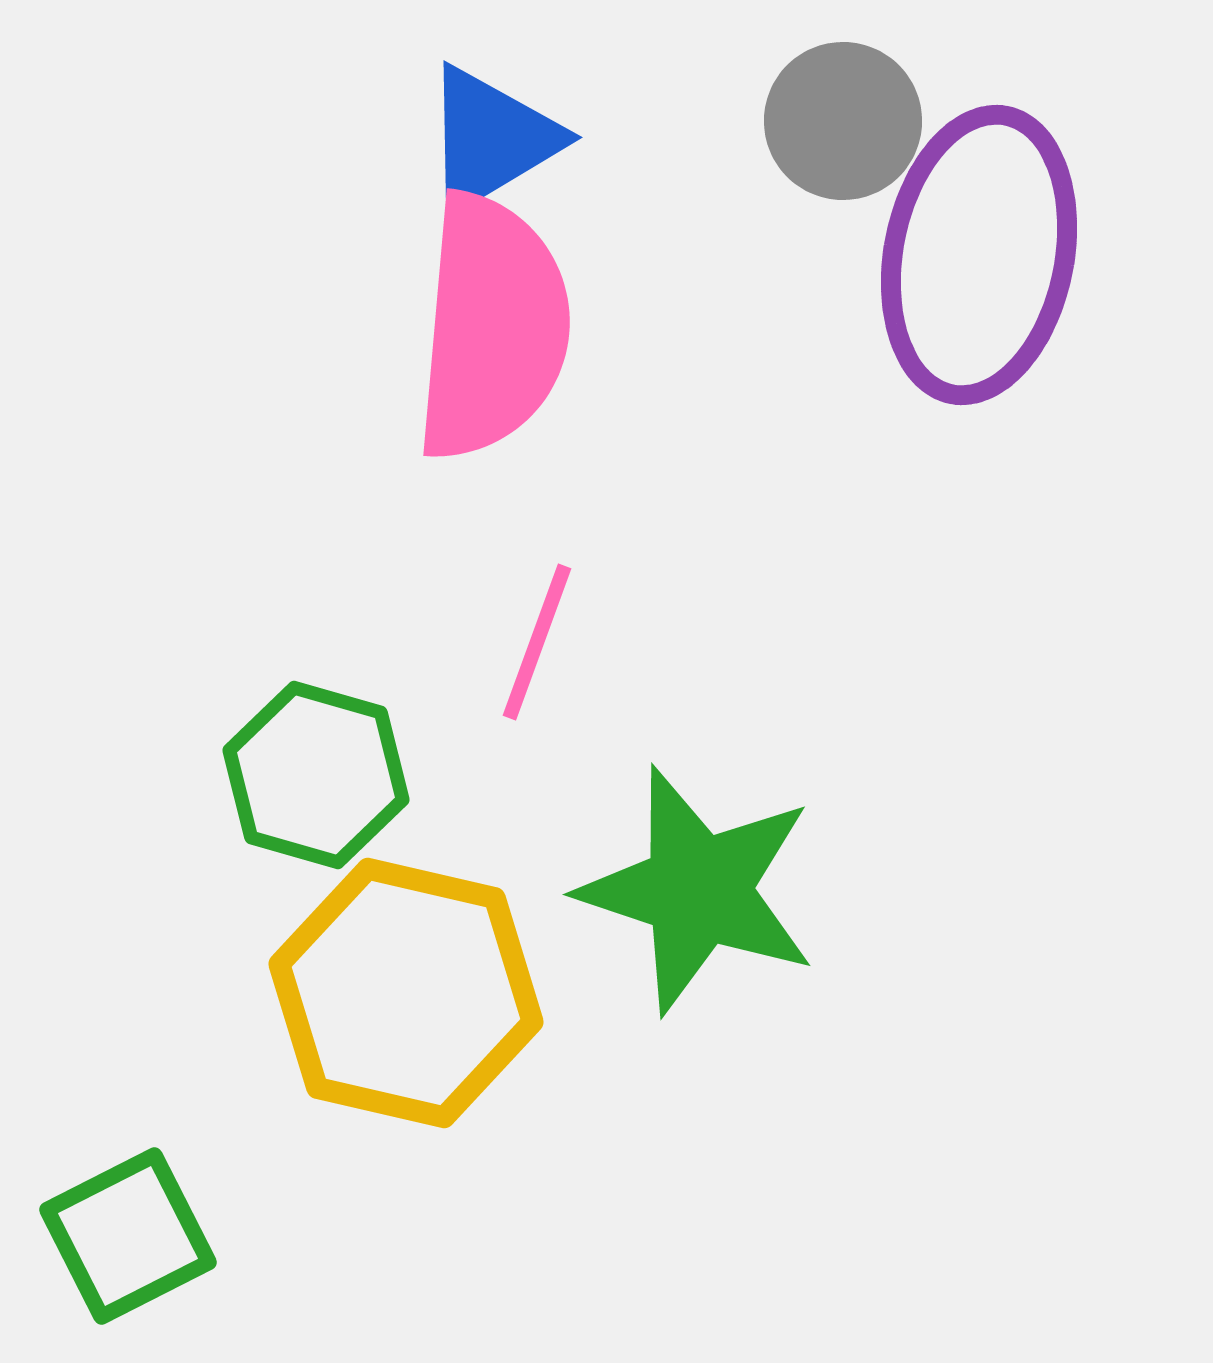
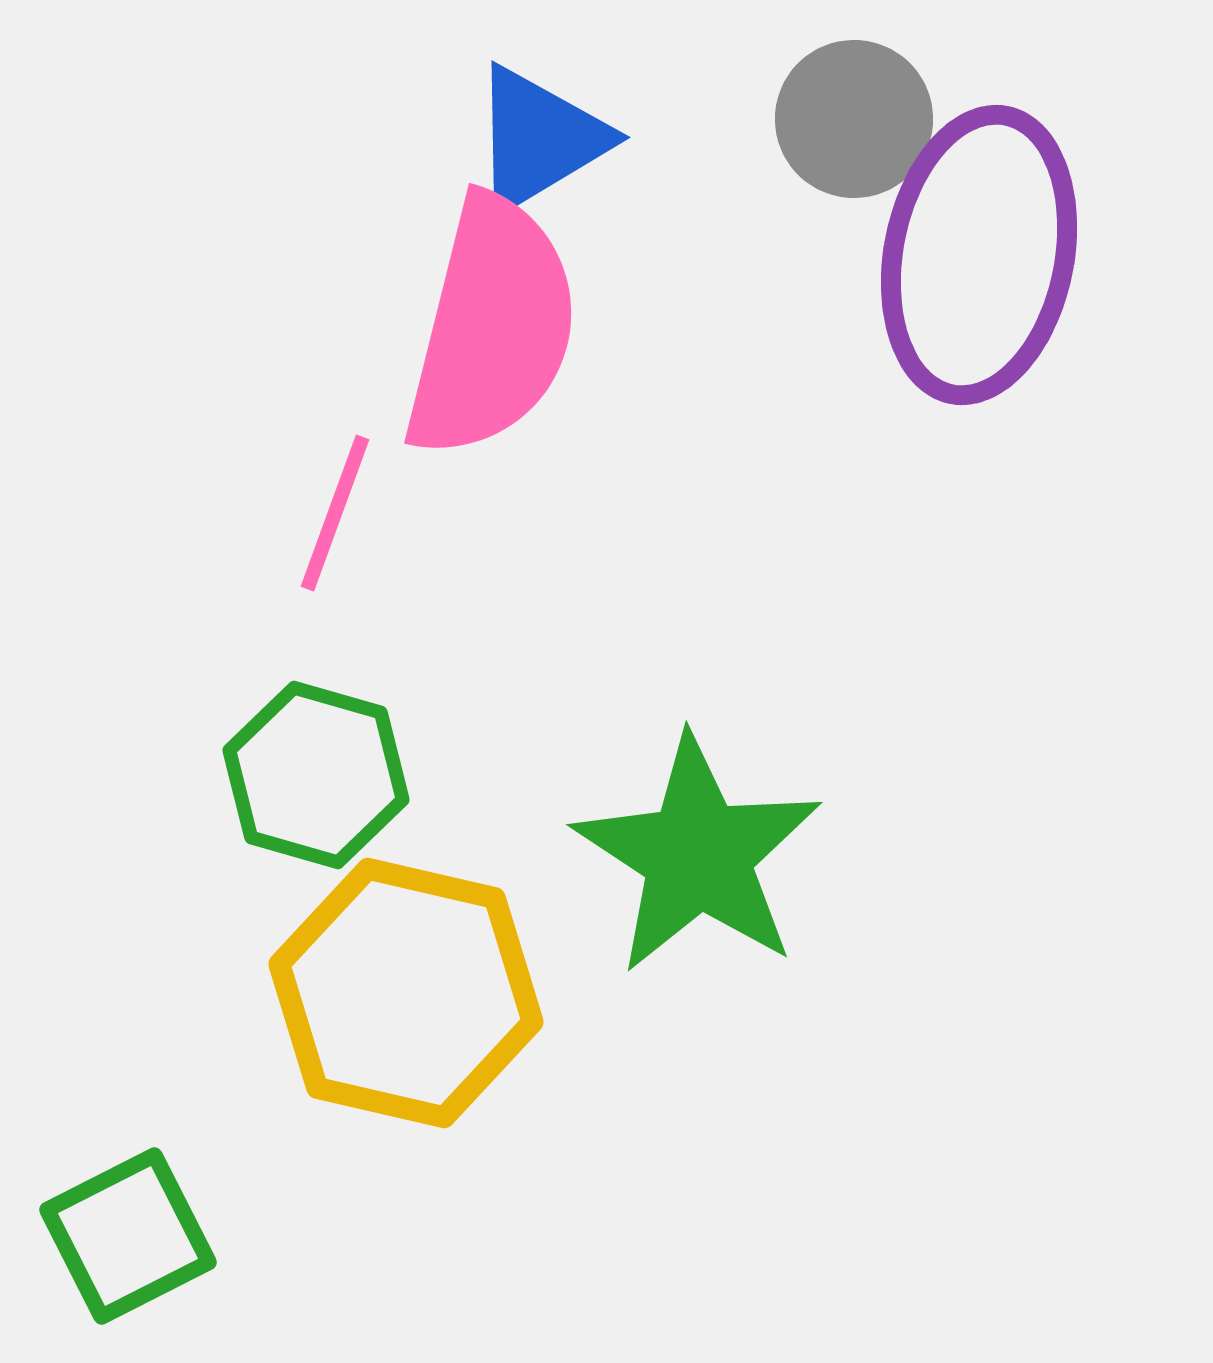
gray circle: moved 11 px right, 2 px up
blue triangle: moved 48 px right
pink semicircle: rotated 9 degrees clockwise
pink line: moved 202 px left, 129 px up
green star: moved 35 px up; rotated 15 degrees clockwise
